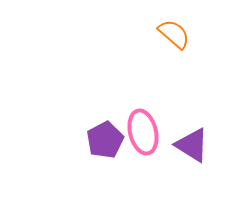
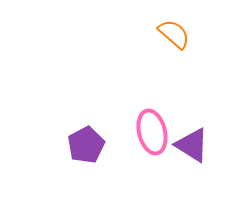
pink ellipse: moved 9 px right
purple pentagon: moved 19 px left, 5 px down
